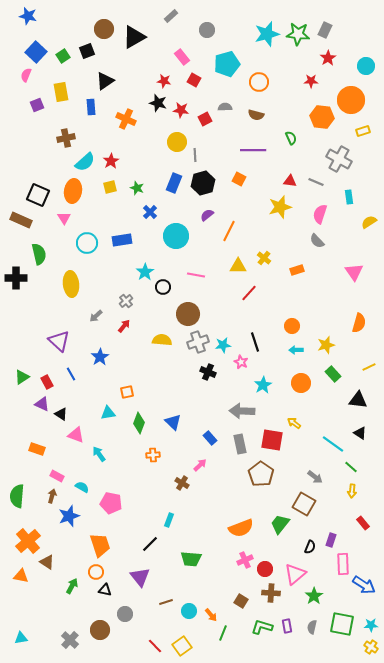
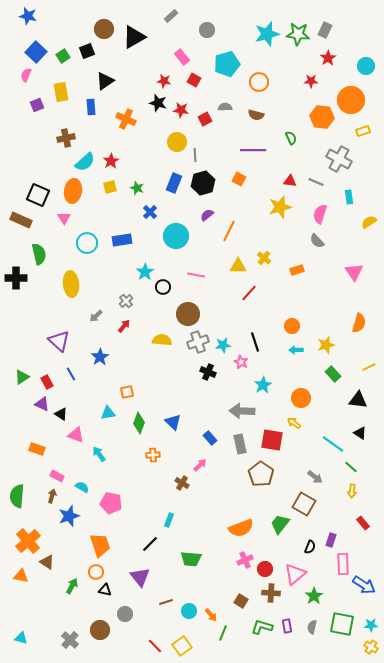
orange circle at (301, 383): moved 15 px down
cyan triangle at (21, 638): rotated 24 degrees clockwise
